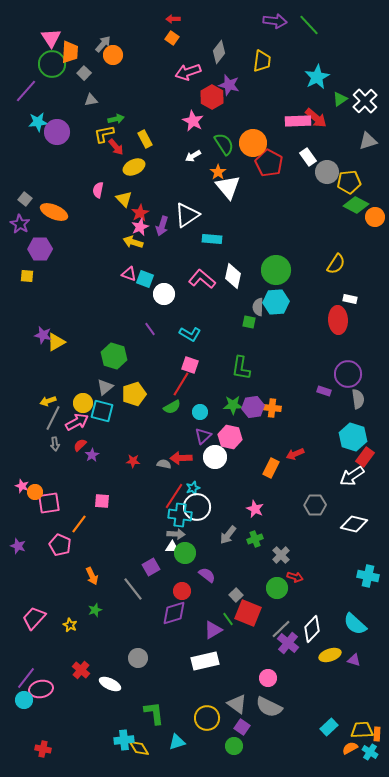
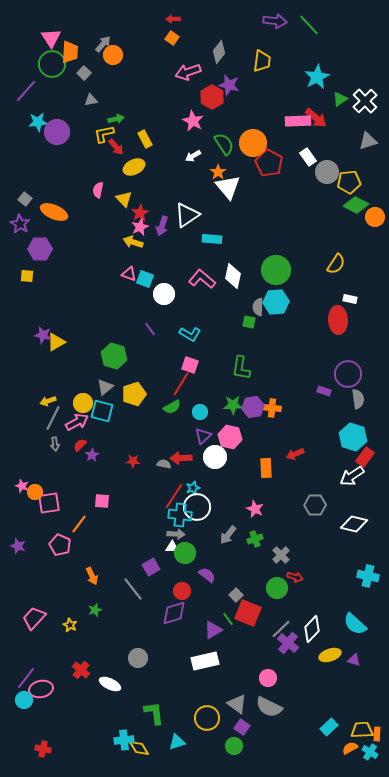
orange rectangle at (271, 468): moved 5 px left; rotated 30 degrees counterclockwise
